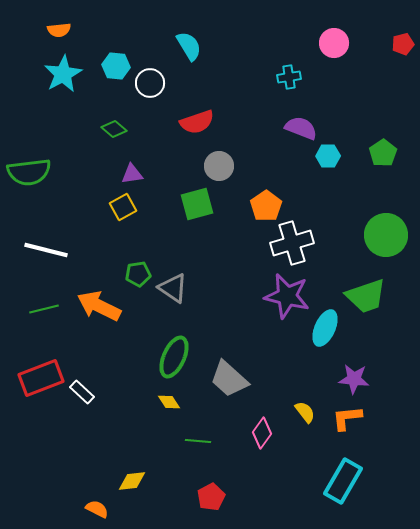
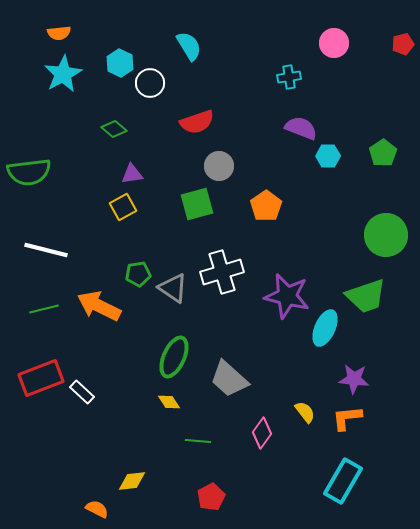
orange semicircle at (59, 30): moved 3 px down
cyan hexagon at (116, 66): moved 4 px right, 3 px up; rotated 20 degrees clockwise
white cross at (292, 243): moved 70 px left, 29 px down
